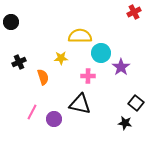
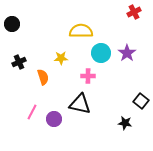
black circle: moved 1 px right, 2 px down
yellow semicircle: moved 1 px right, 5 px up
purple star: moved 6 px right, 14 px up
black square: moved 5 px right, 2 px up
